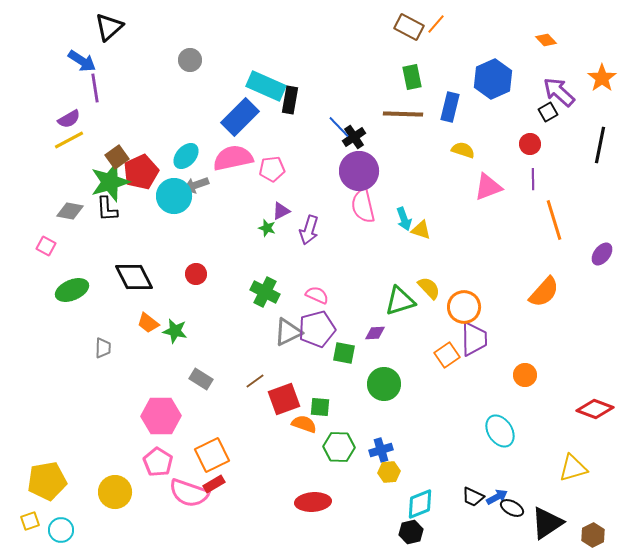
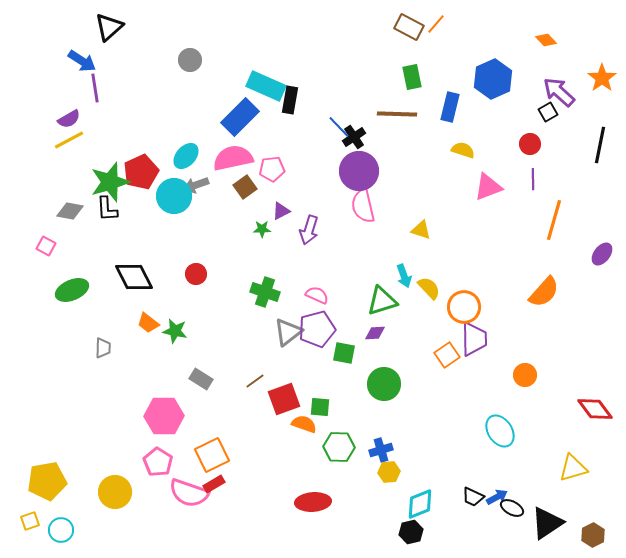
brown line at (403, 114): moved 6 px left
brown square at (117, 157): moved 128 px right, 30 px down
cyan arrow at (404, 219): moved 57 px down
orange line at (554, 220): rotated 33 degrees clockwise
green star at (267, 228): moved 5 px left, 1 px down; rotated 18 degrees counterclockwise
green cross at (265, 292): rotated 8 degrees counterclockwise
green triangle at (400, 301): moved 18 px left
gray triangle at (288, 332): rotated 12 degrees counterclockwise
red diamond at (595, 409): rotated 33 degrees clockwise
pink hexagon at (161, 416): moved 3 px right
